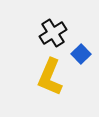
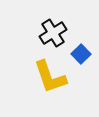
yellow L-shape: rotated 42 degrees counterclockwise
